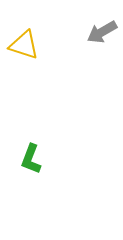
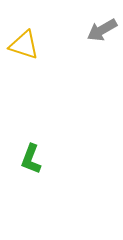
gray arrow: moved 2 px up
